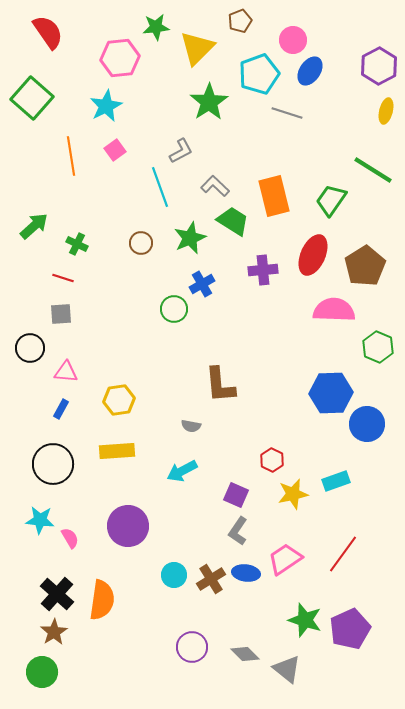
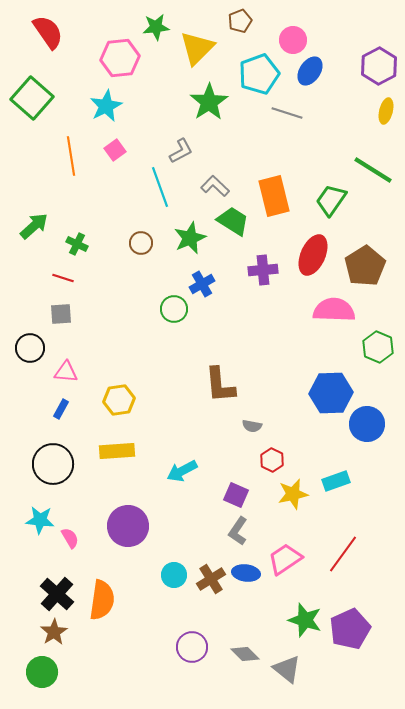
gray semicircle at (191, 426): moved 61 px right
